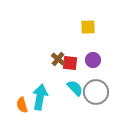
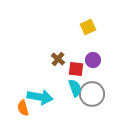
yellow square: rotated 21 degrees counterclockwise
red square: moved 6 px right, 6 px down
cyan semicircle: rotated 24 degrees clockwise
gray circle: moved 4 px left, 2 px down
cyan arrow: rotated 90 degrees clockwise
orange semicircle: moved 1 px right, 3 px down
